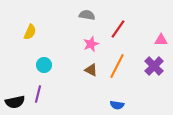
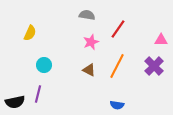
yellow semicircle: moved 1 px down
pink star: moved 2 px up
brown triangle: moved 2 px left
